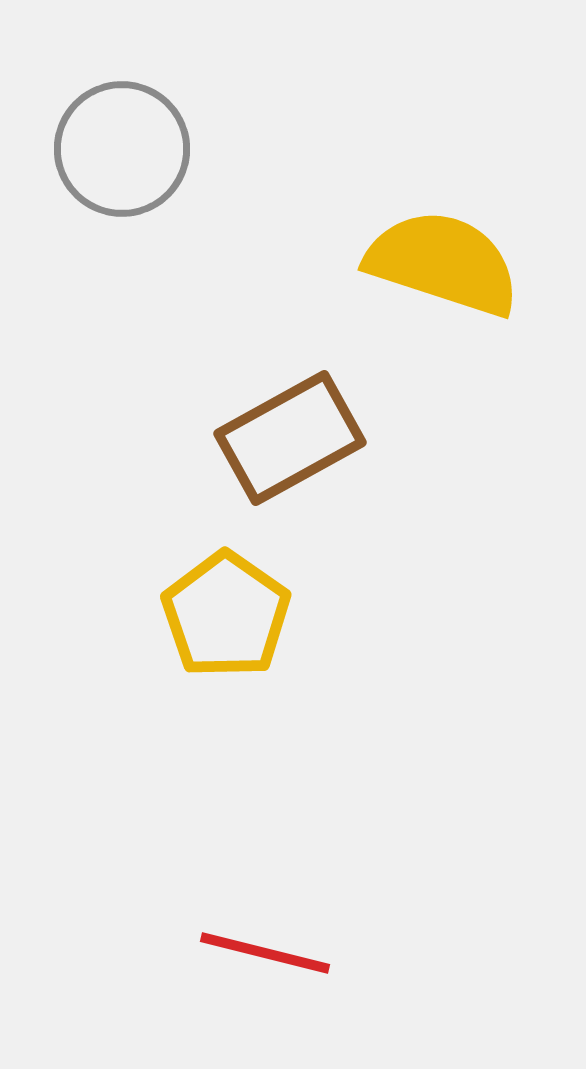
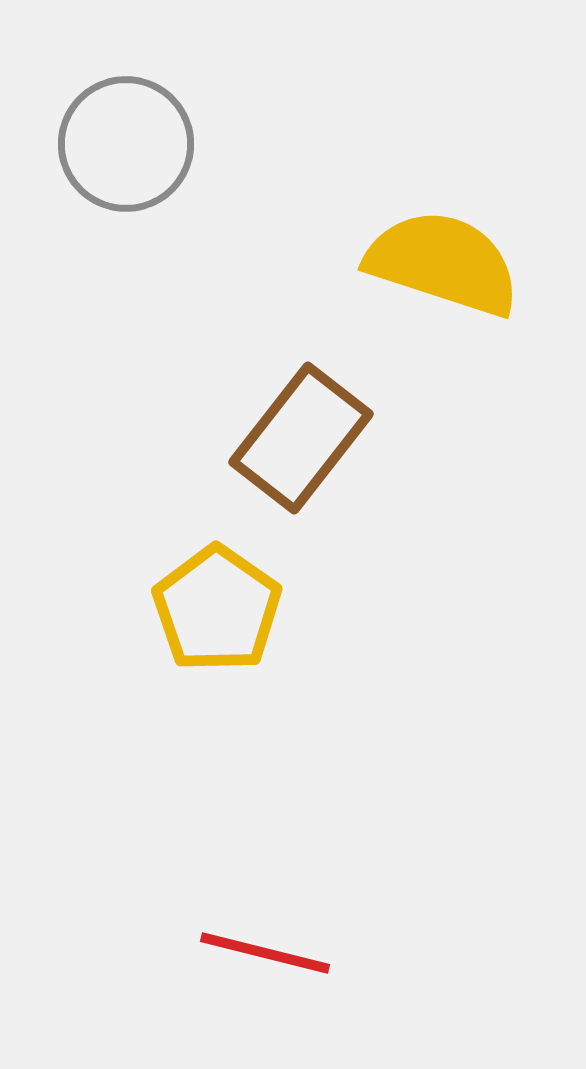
gray circle: moved 4 px right, 5 px up
brown rectangle: moved 11 px right; rotated 23 degrees counterclockwise
yellow pentagon: moved 9 px left, 6 px up
